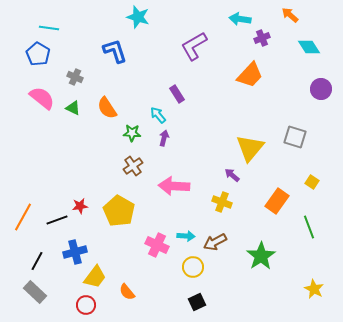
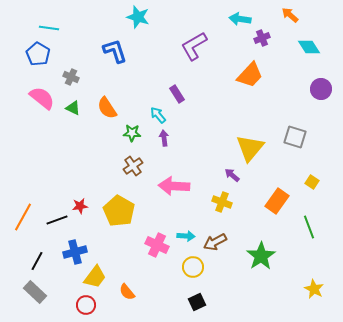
gray cross at (75, 77): moved 4 px left
purple arrow at (164, 138): rotated 21 degrees counterclockwise
